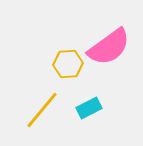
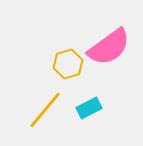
yellow hexagon: rotated 12 degrees counterclockwise
yellow line: moved 3 px right
